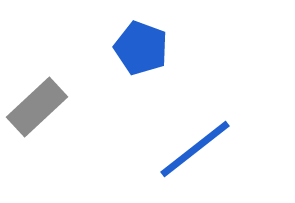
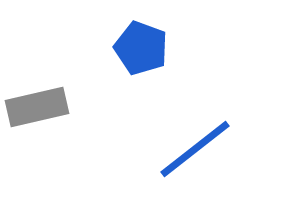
gray rectangle: rotated 30 degrees clockwise
